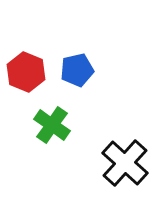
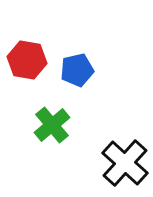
red hexagon: moved 1 px right, 12 px up; rotated 12 degrees counterclockwise
green cross: rotated 15 degrees clockwise
